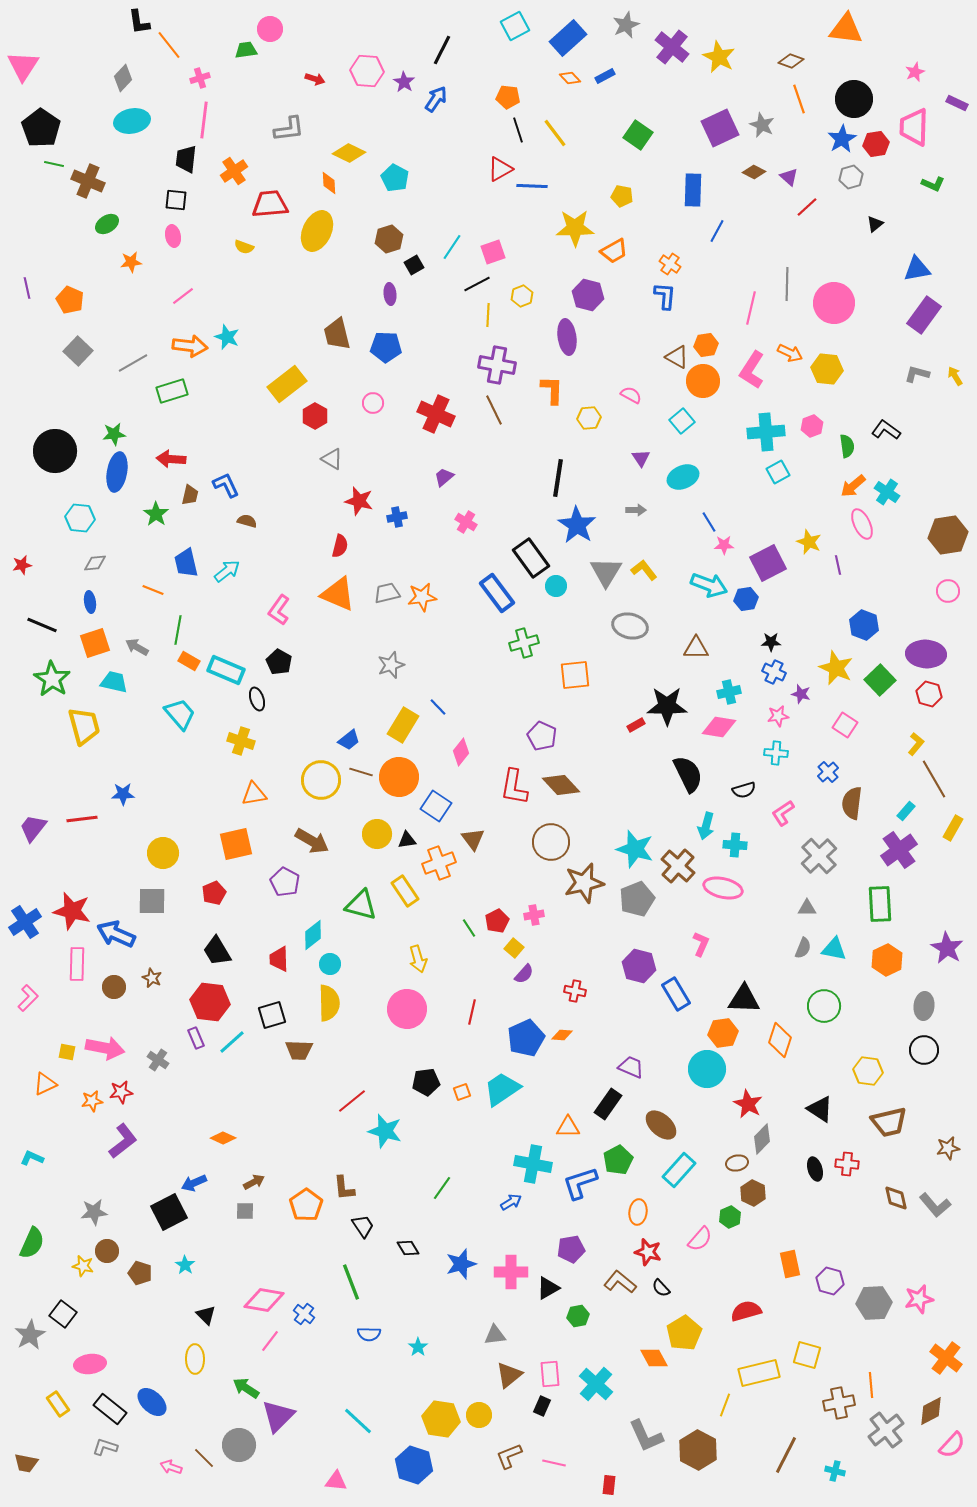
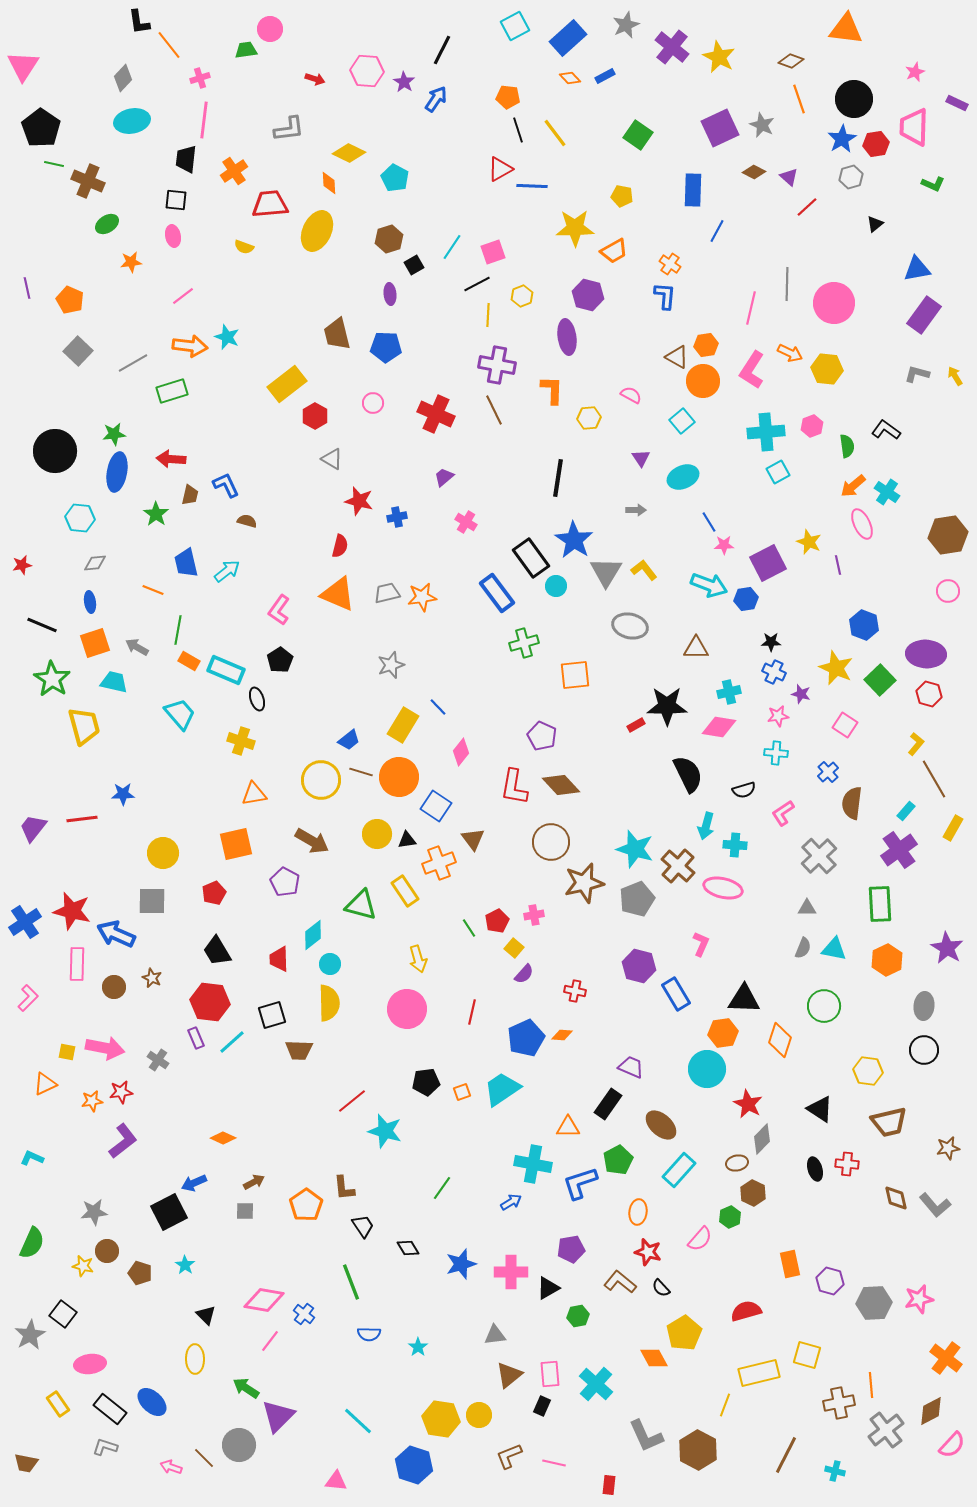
blue star at (577, 525): moved 3 px left, 15 px down
black pentagon at (279, 662): moved 1 px right, 2 px up; rotated 10 degrees clockwise
